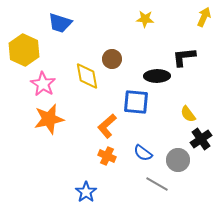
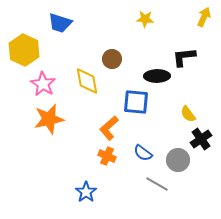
yellow diamond: moved 5 px down
orange L-shape: moved 2 px right, 2 px down
